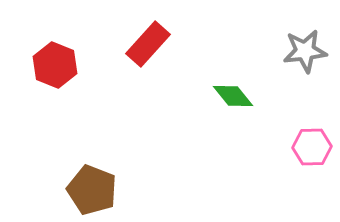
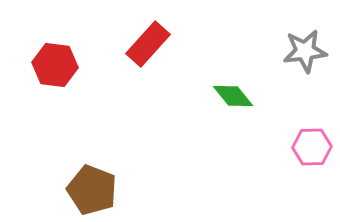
red hexagon: rotated 15 degrees counterclockwise
